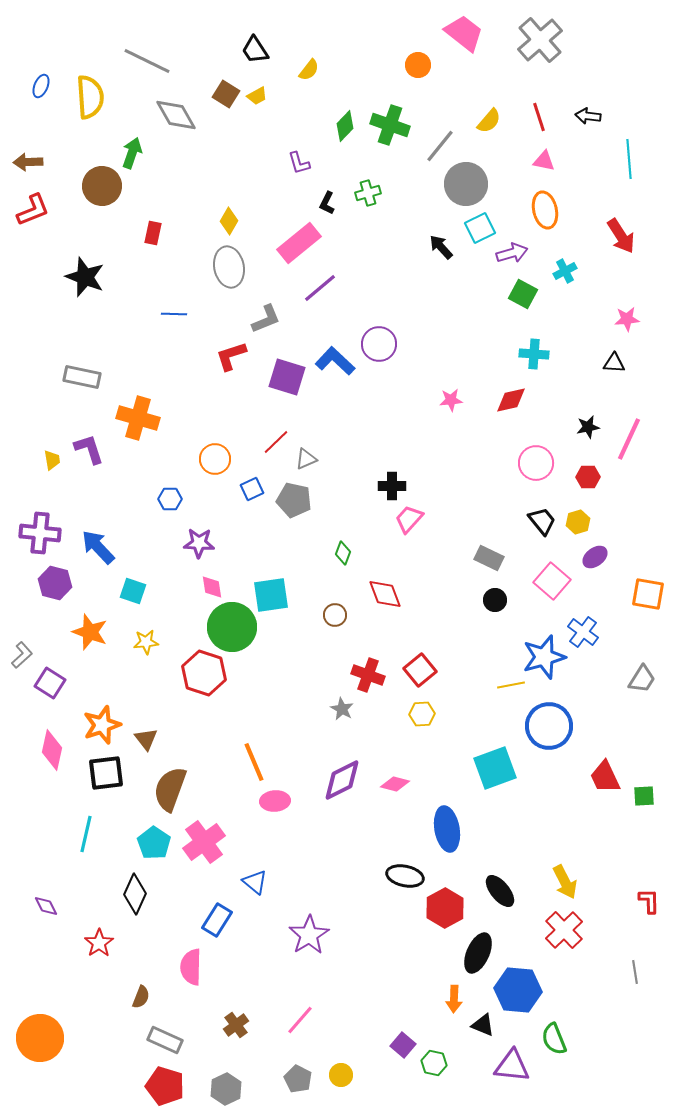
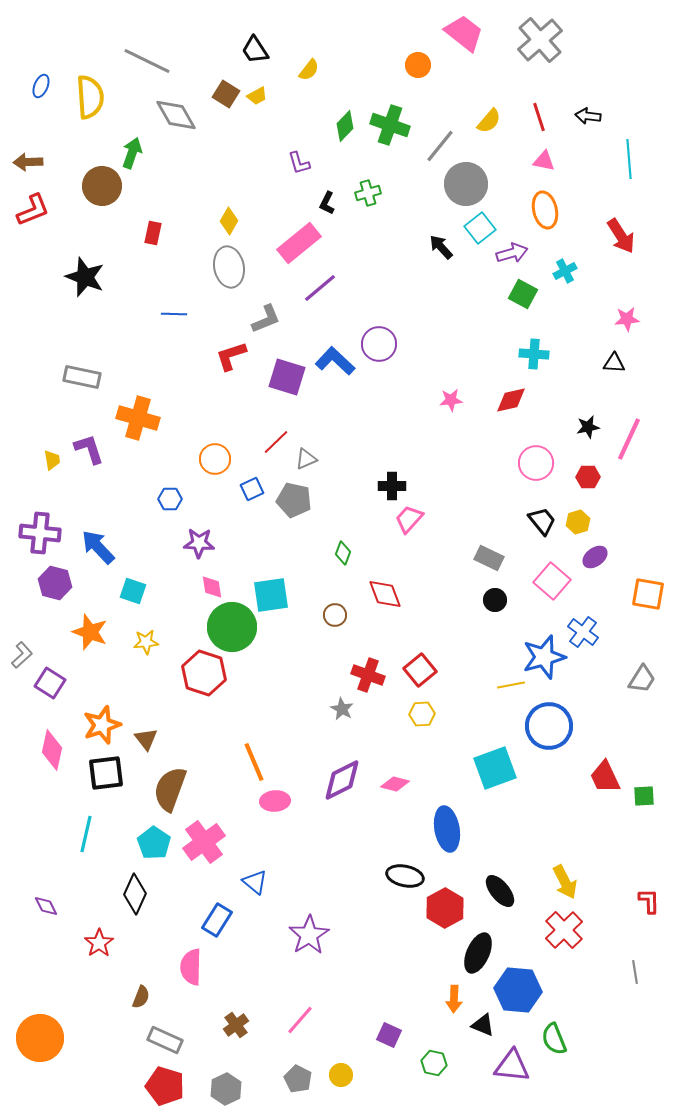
cyan square at (480, 228): rotated 12 degrees counterclockwise
purple square at (403, 1045): moved 14 px left, 10 px up; rotated 15 degrees counterclockwise
